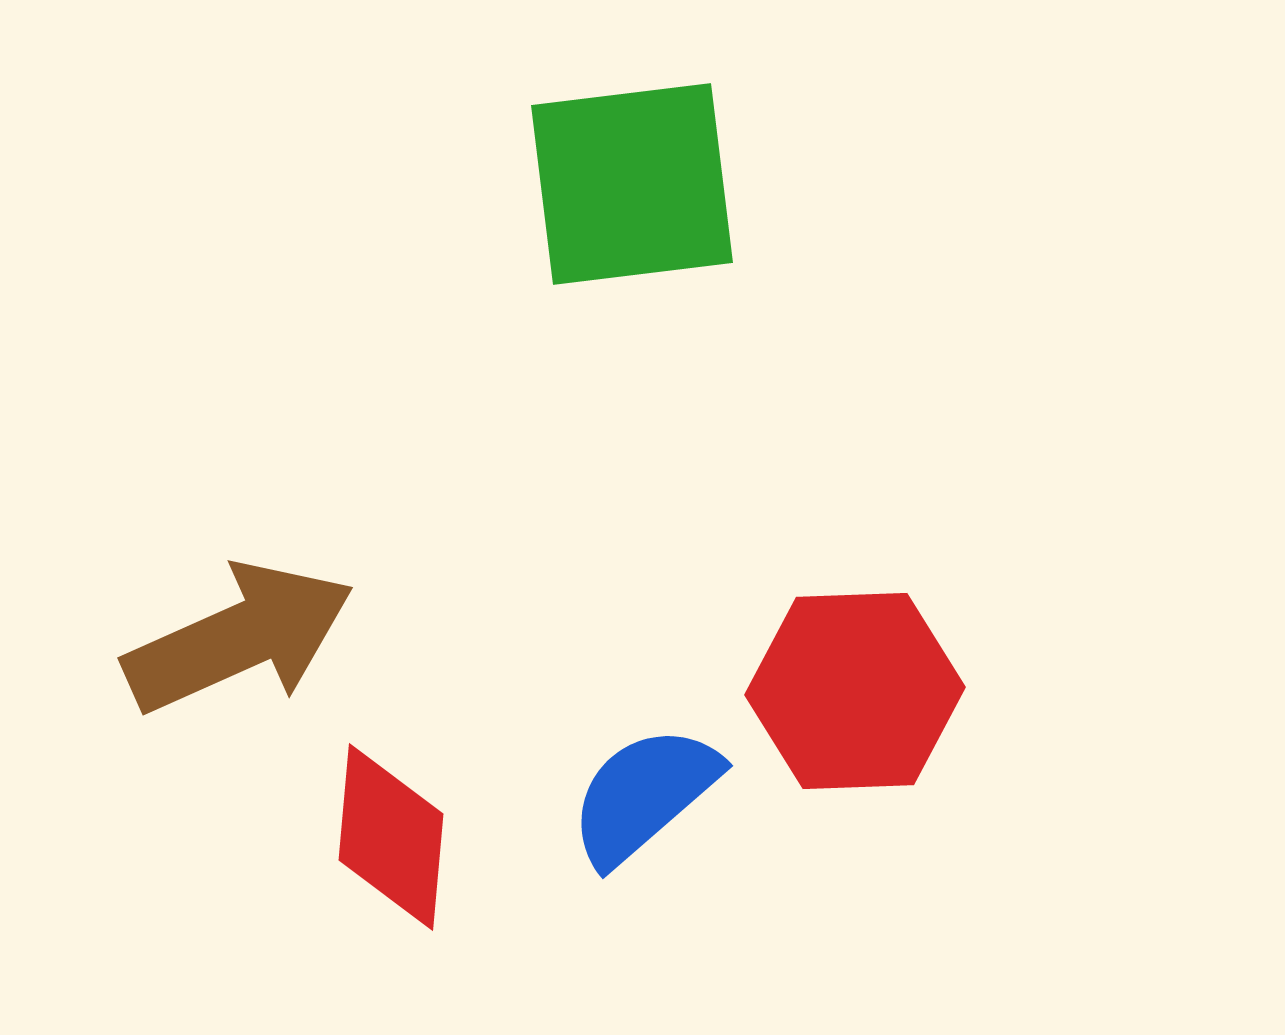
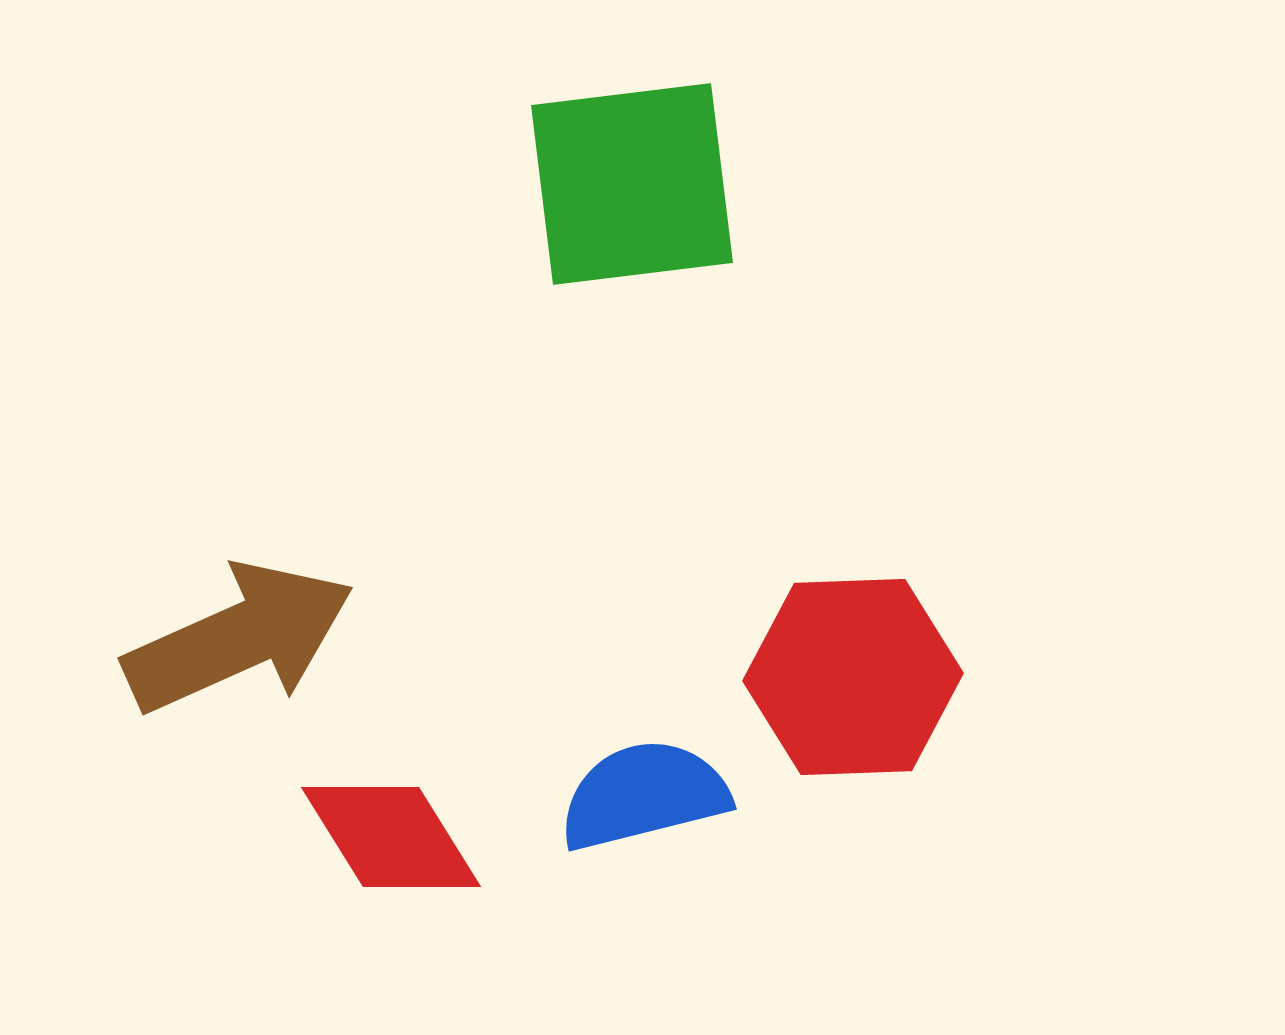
red hexagon: moved 2 px left, 14 px up
blue semicircle: rotated 27 degrees clockwise
red diamond: rotated 37 degrees counterclockwise
